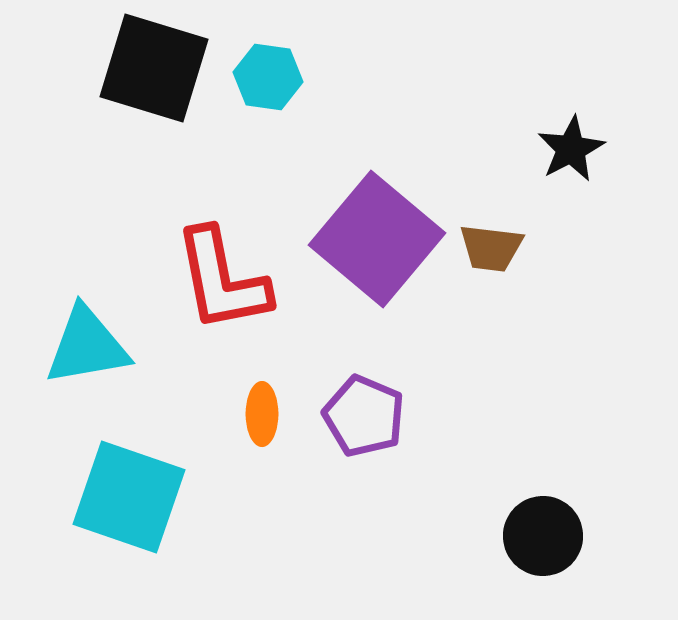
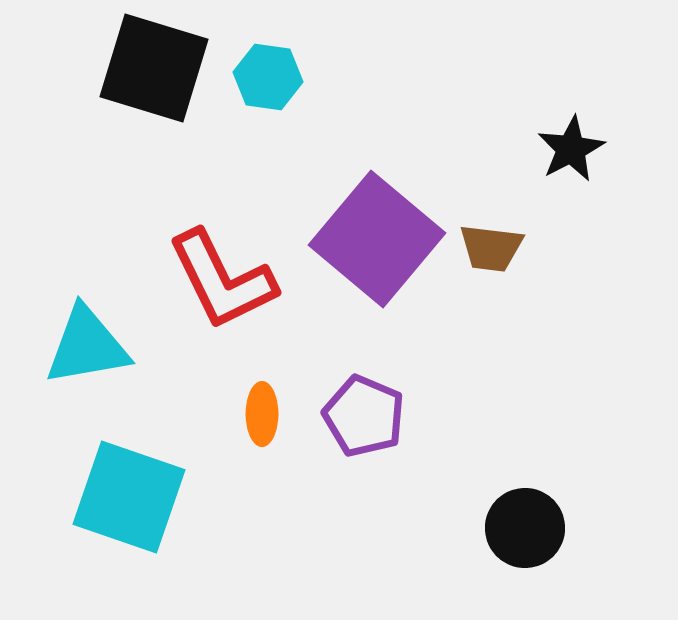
red L-shape: rotated 15 degrees counterclockwise
black circle: moved 18 px left, 8 px up
